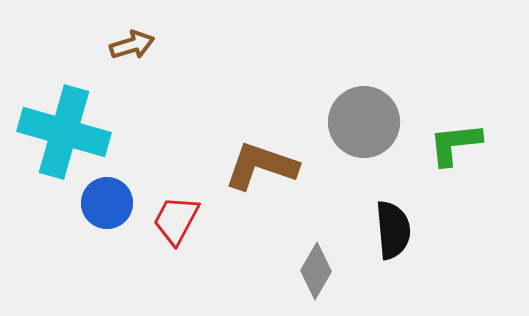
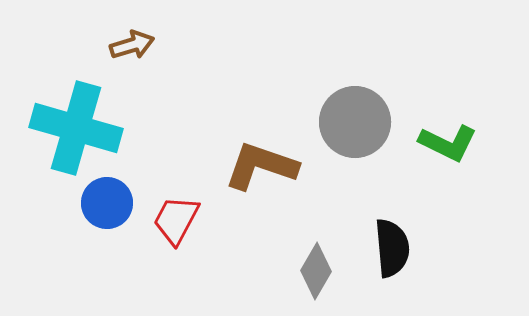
gray circle: moved 9 px left
cyan cross: moved 12 px right, 4 px up
green L-shape: moved 7 px left, 1 px up; rotated 148 degrees counterclockwise
black semicircle: moved 1 px left, 18 px down
